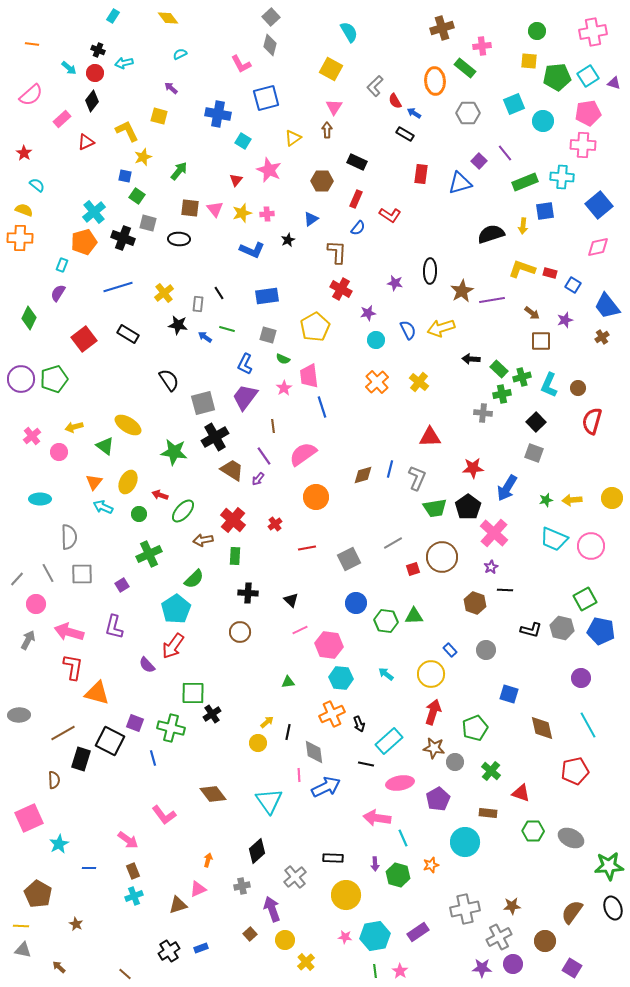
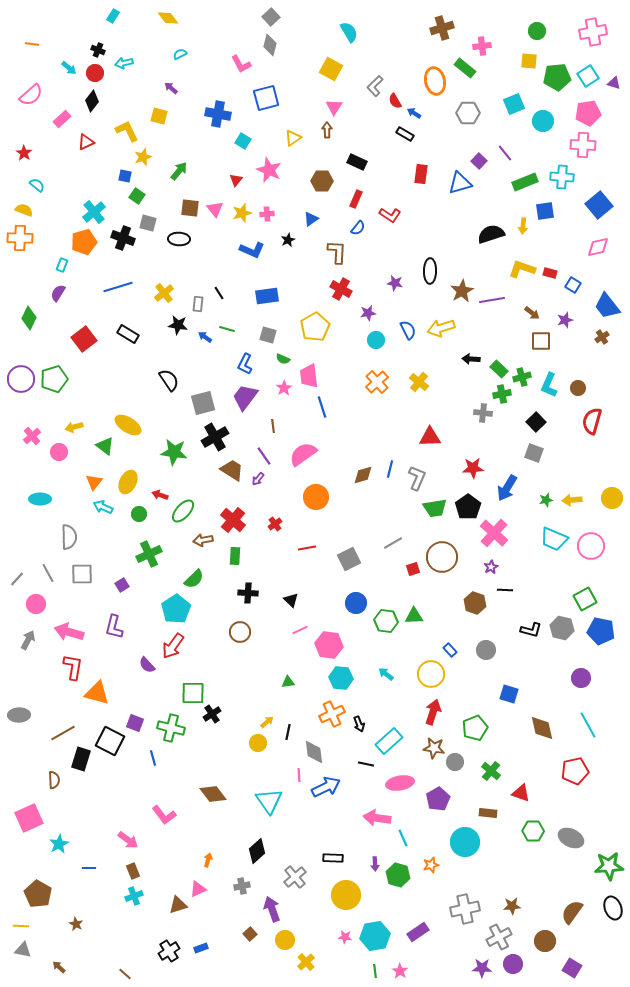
orange ellipse at (435, 81): rotated 8 degrees counterclockwise
